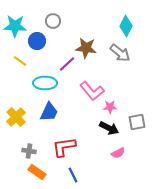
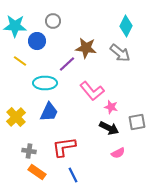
pink star: moved 1 px right; rotated 16 degrees clockwise
